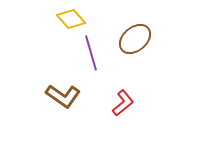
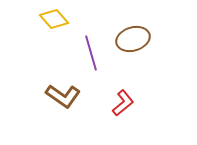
yellow diamond: moved 17 px left
brown ellipse: moved 2 px left; rotated 24 degrees clockwise
